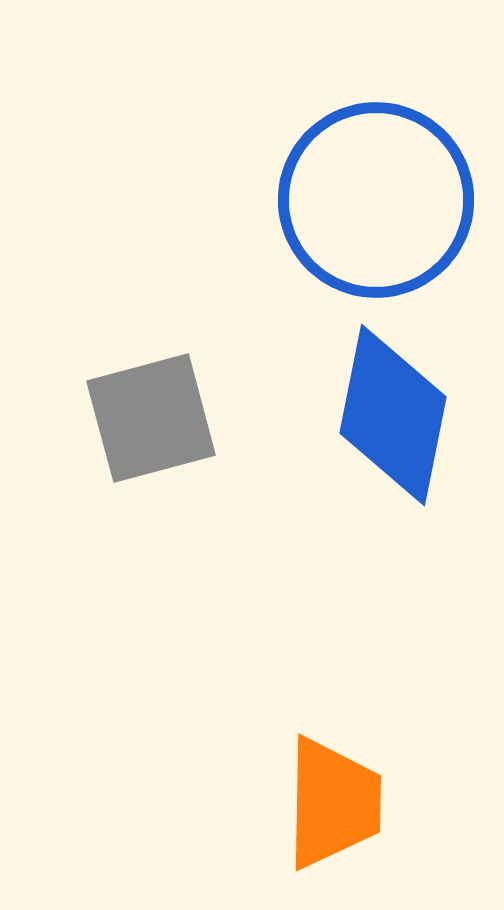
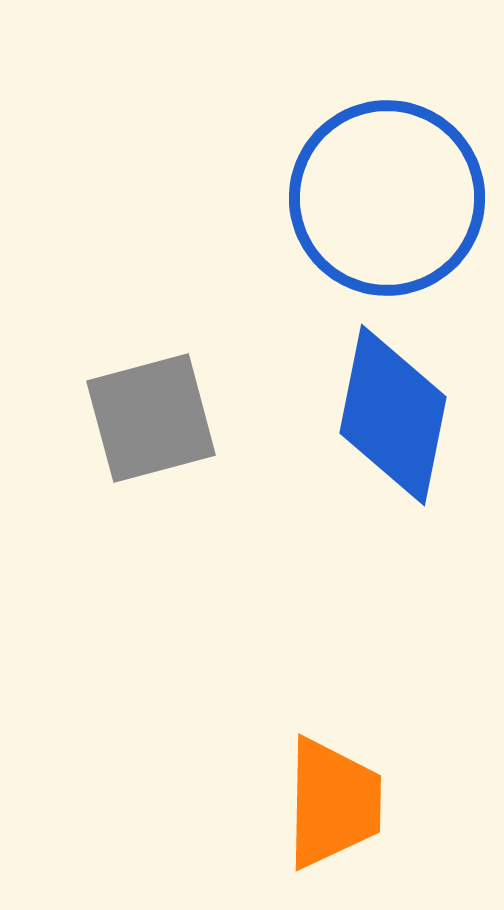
blue circle: moved 11 px right, 2 px up
